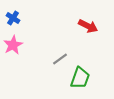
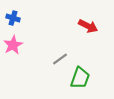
blue cross: rotated 16 degrees counterclockwise
